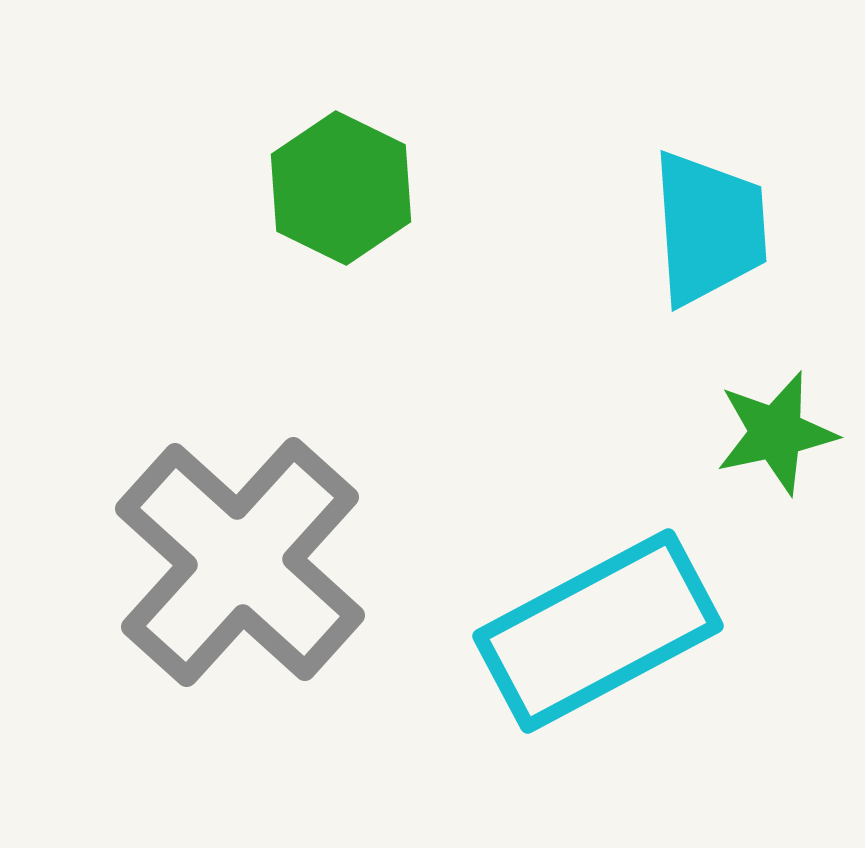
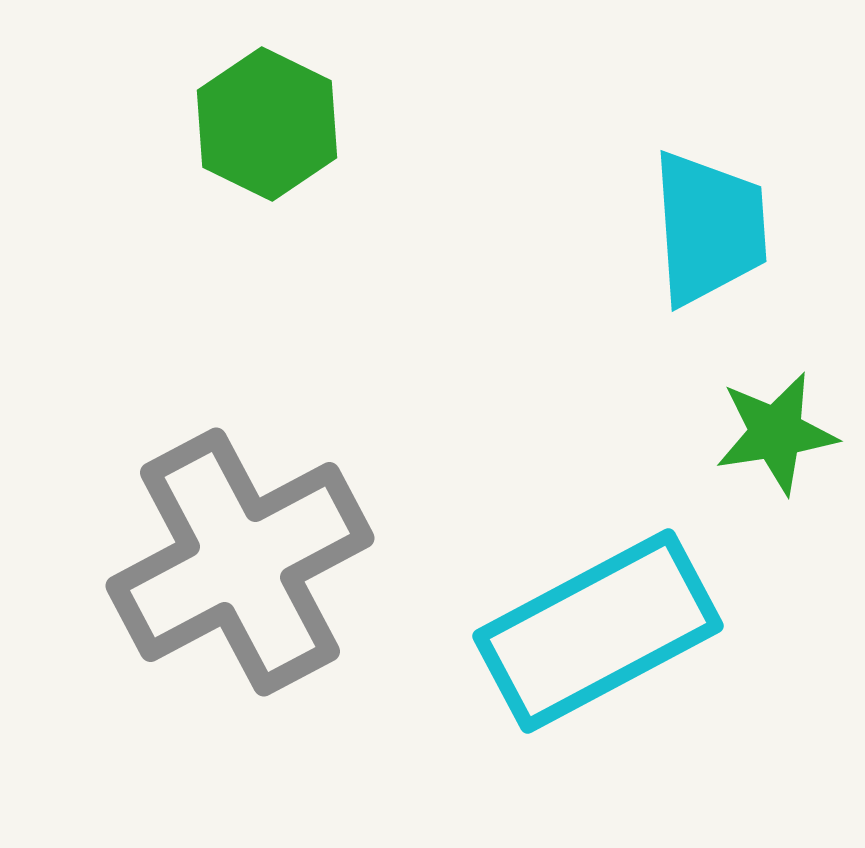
green hexagon: moved 74 px left, 64 px up
green star: rotated 3 degrees clockwise
gray cross: rotated 20 degrees clockwise
